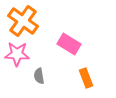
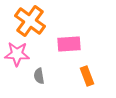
orange cross: moved 7 px right
pink rectangle: rotated 35 degrees counterclockwise
orange rectangle: moved 1 px right, 2 px up
